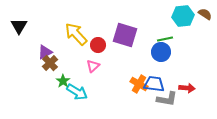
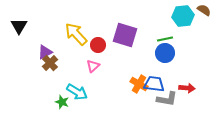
brown semicircle: moved 1 px left, 4 px up
blue circle: moved 4 px right, 1 px down
green star: moved 1 px left, 21 px down; rotated 16 degrees counterclockwise
